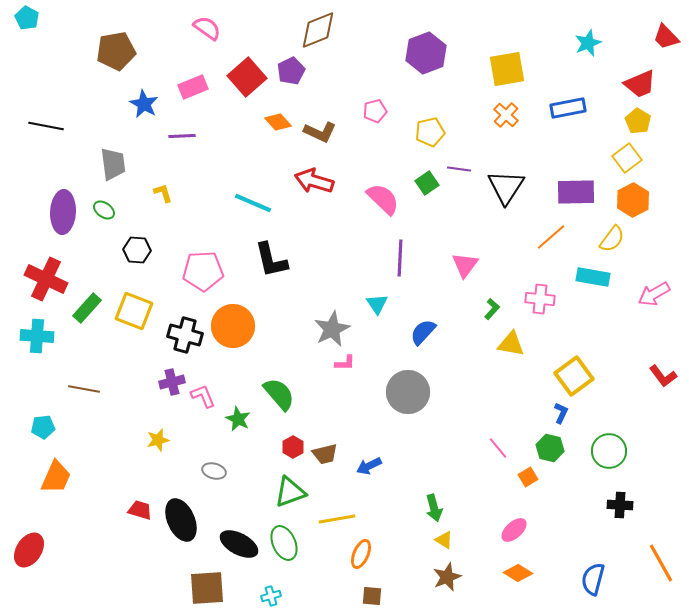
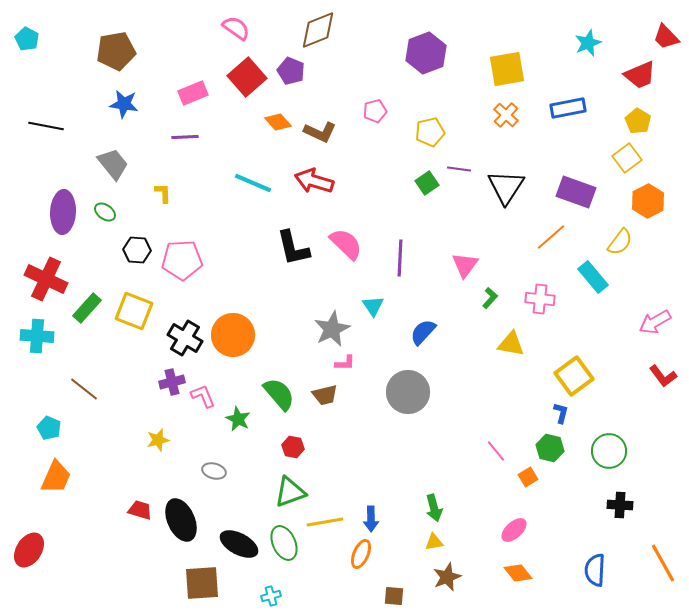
cyan pentagon at (27, 18): moved 21 px down
pink semicircle at (207, 28): moved 29 px right
purple pentagon at (291, 71): rotated 24 degrees counterclockwise
red trapezoid at (640, 84): moved 9 px up
pink rectangle at (193, 87): moved 6 px down
blue star at (144, 104): moved 20 px left; rotated 20 degrees counterclockwise
purple line at (182, 136): moved 3 px right, 1 px down
gray trapezoid at (113, 164): rotated 32 degrees counterclockwise
purple rectangle at (576, 192): rotated 21 degrees clockwise
yellow L-shape at (163, 193): rotated 15 degrees clockwise
pink semicircle at (383, 199): moved 37 px left, 45 px down
orange hexagon at (633, 200): moved 15 px right, 1 px down
cyan line at (253, 203): moved 20 px up
green ellipse at (104, 210): moved 1 px right, 2 px down
yellow semicircle at (612, 239): moved 8 px right, 3 px down
black L-shape at (271, 260): moved 22 px right, 12 px up
pink pentagon at (203, 271): moved 21 px left, 11 px up
cyan rectangle at (593, 277): rotated 40 degrees clockwise
pink arrow at (654, 294): moved 1 px right, 28 px down
cyan triangle at (377, 304): moved 4 px left, 2 px down
green L-shape at (492, 309): moved 2 px left, 11 px up
orange circle at (233, 326): moved 9 px down
black cross at (185, 335): moved 3 px down; rotated 16 degrees clockwise
brown line at (84, 389): rotated 28 degrees clockwise
blue L-shape at (561, 413): rotated 10 degrees counterclockwise
cyan pentagon at (43, 427): moved 6 px right, 1 px down; rotated 30 degrees clockwise
red hexagon at (293, 447): rotated 20 degrees counterclockwise
pink line at (498, 448): moved 2 px left, 3 px down
brown trapezoid at (325, 454): moved 59 px up
blue arrow at (369, 466): moved 2 px right, 53 px down; rotated 65 degrees counterclockwise
yellow line at (337, 519): moved 12 px left, 3 px down
yellow triangle at (444, 540): moved 10 px left, 2 px down; rotated 42 degrees counterclockwise
orange line at (661, 563): moved 2 px right
orange diamond at (518, 573): rotated 20 degrees clockwise
blue semicircle at (593, 579): moved 2 px right, 9 px up; rotated 12 degrees counterclockwise
brown square at (207, 588): moved 5 px left, 5 px up
brown square at (372, 596): moved 22 px right
